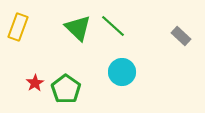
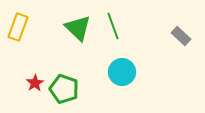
green line: rotated 28 degrees clockwise
green pentagon: moved 2 px left; rotated 16 degrees counterclockwise
